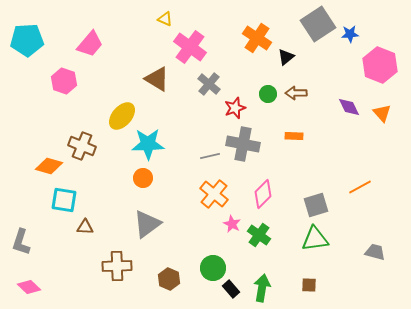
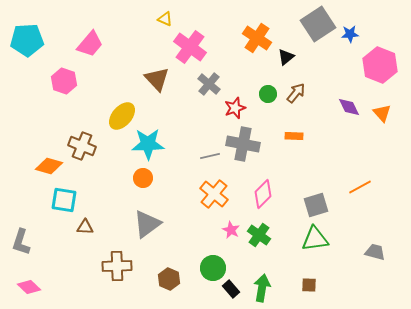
brown triangle at (157, 79): rotated 16 degrees clockwise
brown arrow at (296, 93): rotated 130 degrees clockwise
pink star at (232, 224): moved 1 px left, 6 px down
